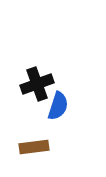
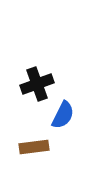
blue semicircle: moved 5 px right, 9 px down; rotated 8 degrees clockwise
